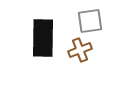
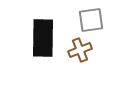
gray square: moved 1 px right, 1 px up
